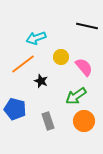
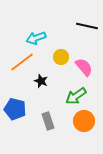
orange line: moved 1 px left, 2 px up
